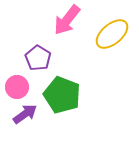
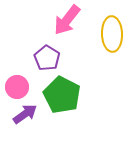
yellow ellipse: rotated 52 degrees counterclockwise
purple pentagon: moved 9 px right
green pentagon: rotated 6 degrees clockwise
